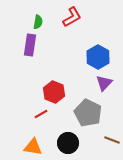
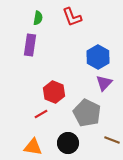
red L-shape: rotated 100 degrees clockwise
green semicircle: moved 4 px up
gray pentagon: moved 1 px left
